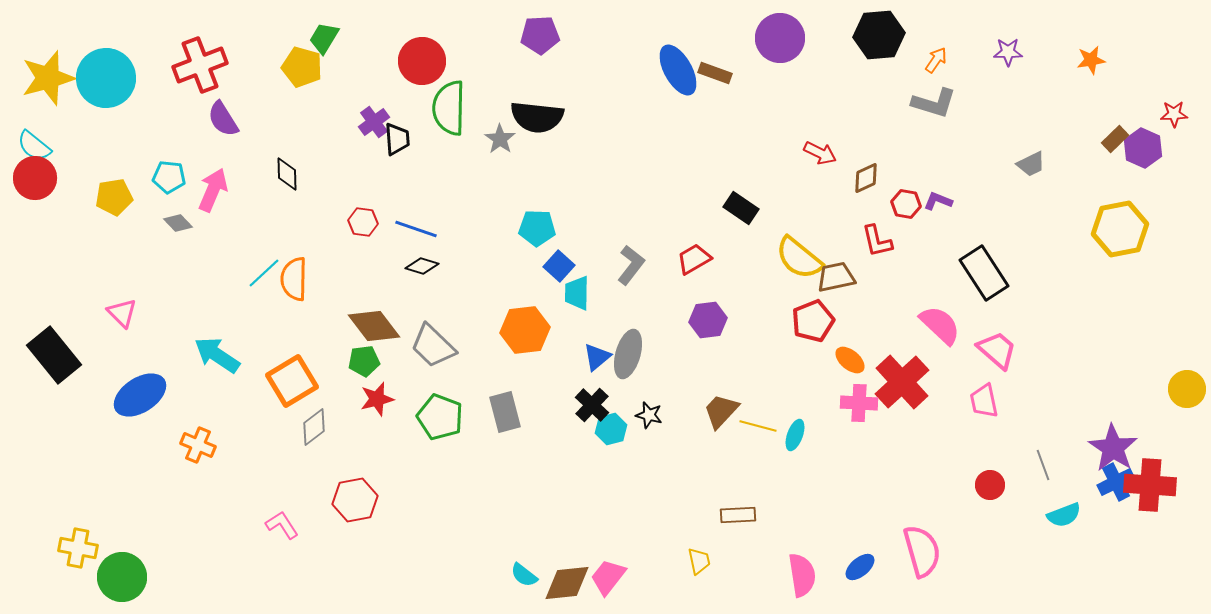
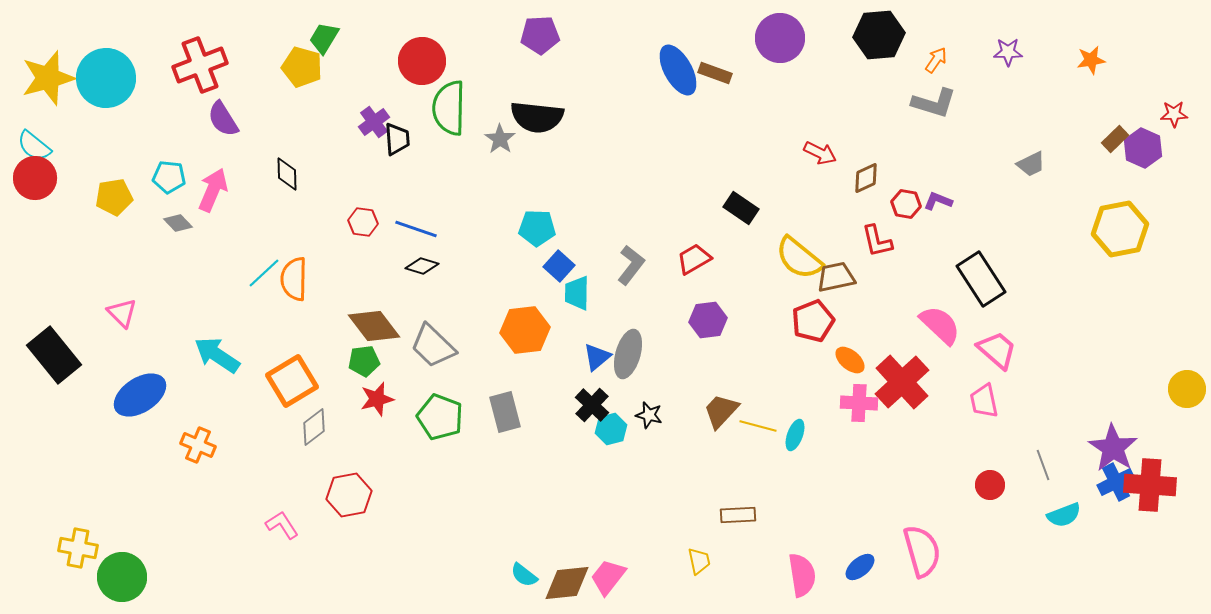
black rectangle at (984, 273): moved 3 px left, 6 px down
red hexagon at (355, 500): moved 6 px left, 5 px up
